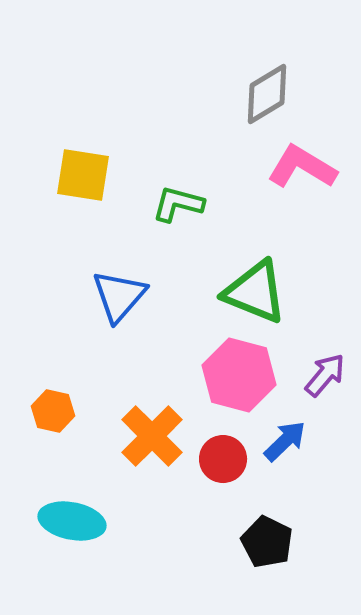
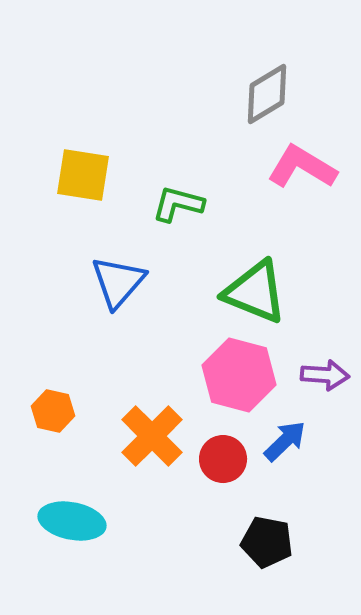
blue triangle: moved 1 px left, 14 px up
purple arrow: rotated 54 degrees clockwise
black pentagon: rotated 15 degrees counterclockwise
